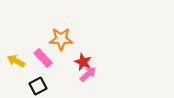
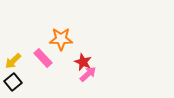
yellow arrow: moved 3 px left; rotated 72 degrees counterclockwise
black square: moved 25 px left, 4 px up; rotated 12 degrees counterclockwise
